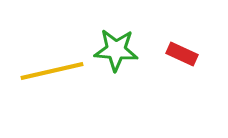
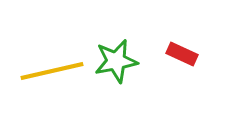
green star: moved 11 px down; rotated 15 degrees counterclockwise
